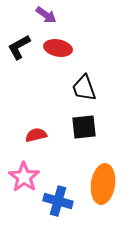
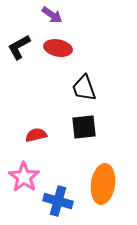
purple arrow: moved 6 px right
